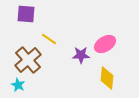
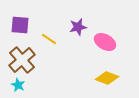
purple square: moved 6 px left, 11 px down
pink ellipse: moved 2 px up; rotated 60 degrees clockwise
purple star: moved 3 px left, 28 px up; rotated 12 degrees counterclockwise
brown cross: moved 6 px left
yellow diamond: rotated 75 degrees counterclockwise
